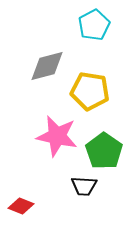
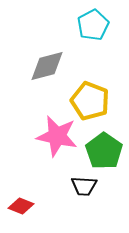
cyan pentagon: moved 1 px left
yellow pentagon: moved 10 px down; rotated 12 degrees clockwise
